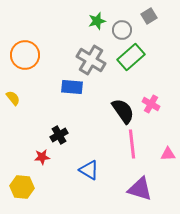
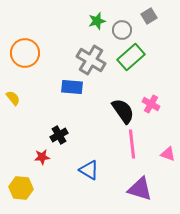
orange circle: moved 2 px up
pink triangle: rotated 21 degrees clockwise
yellow hexagon: moved 1 px left, 1 px down
